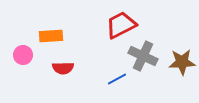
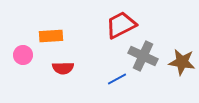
brown star: rotated 12 degrees clockwise
